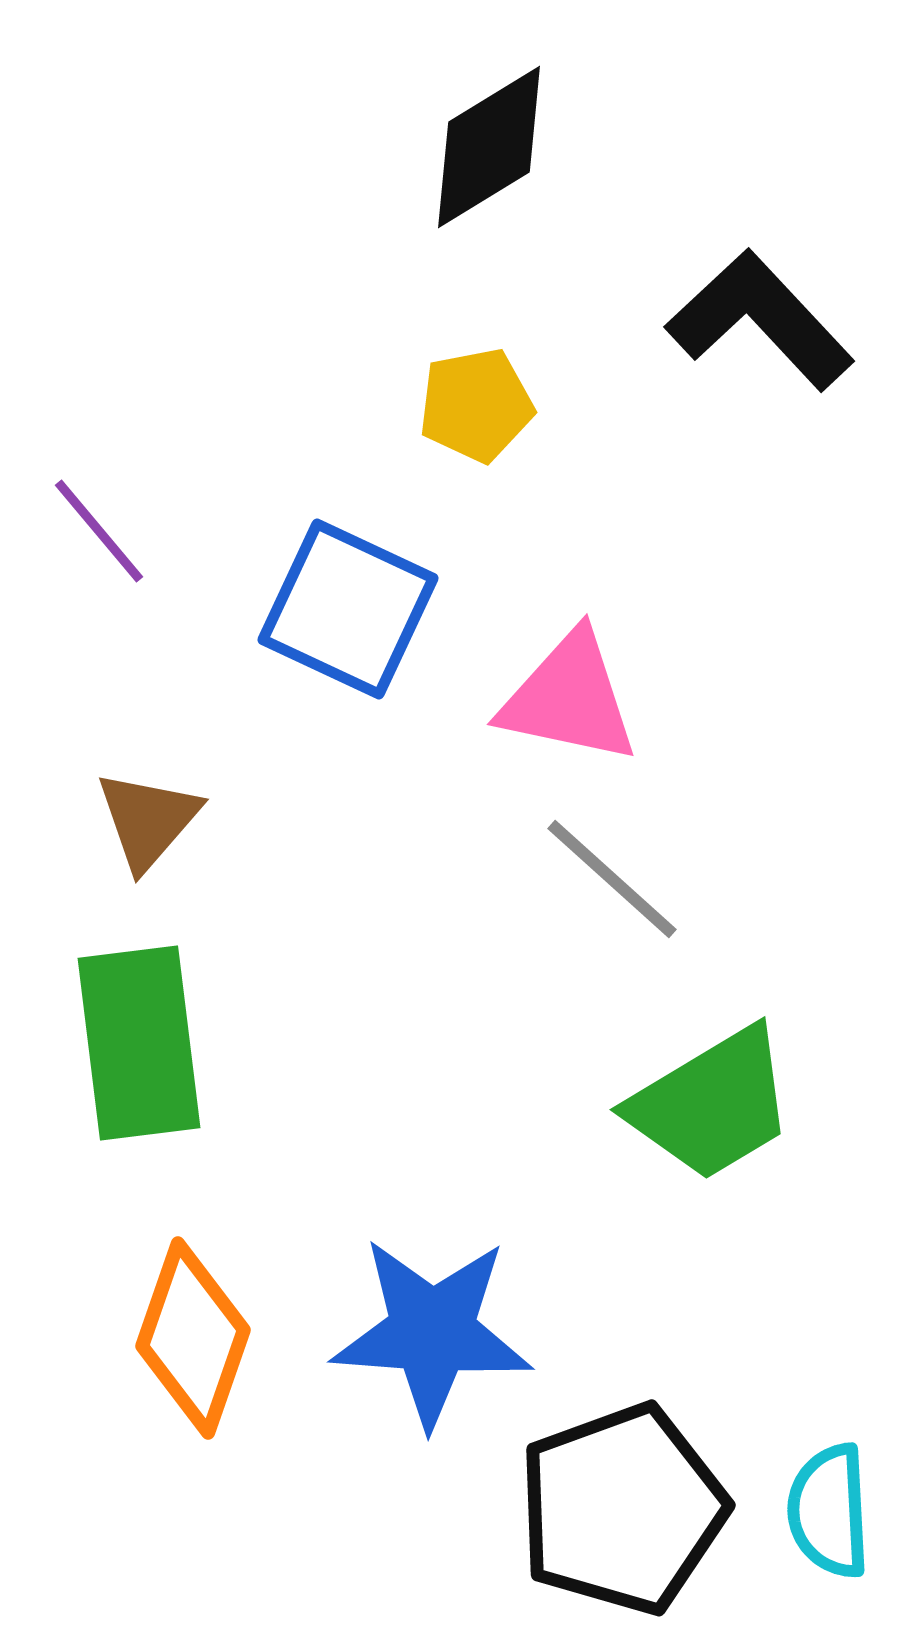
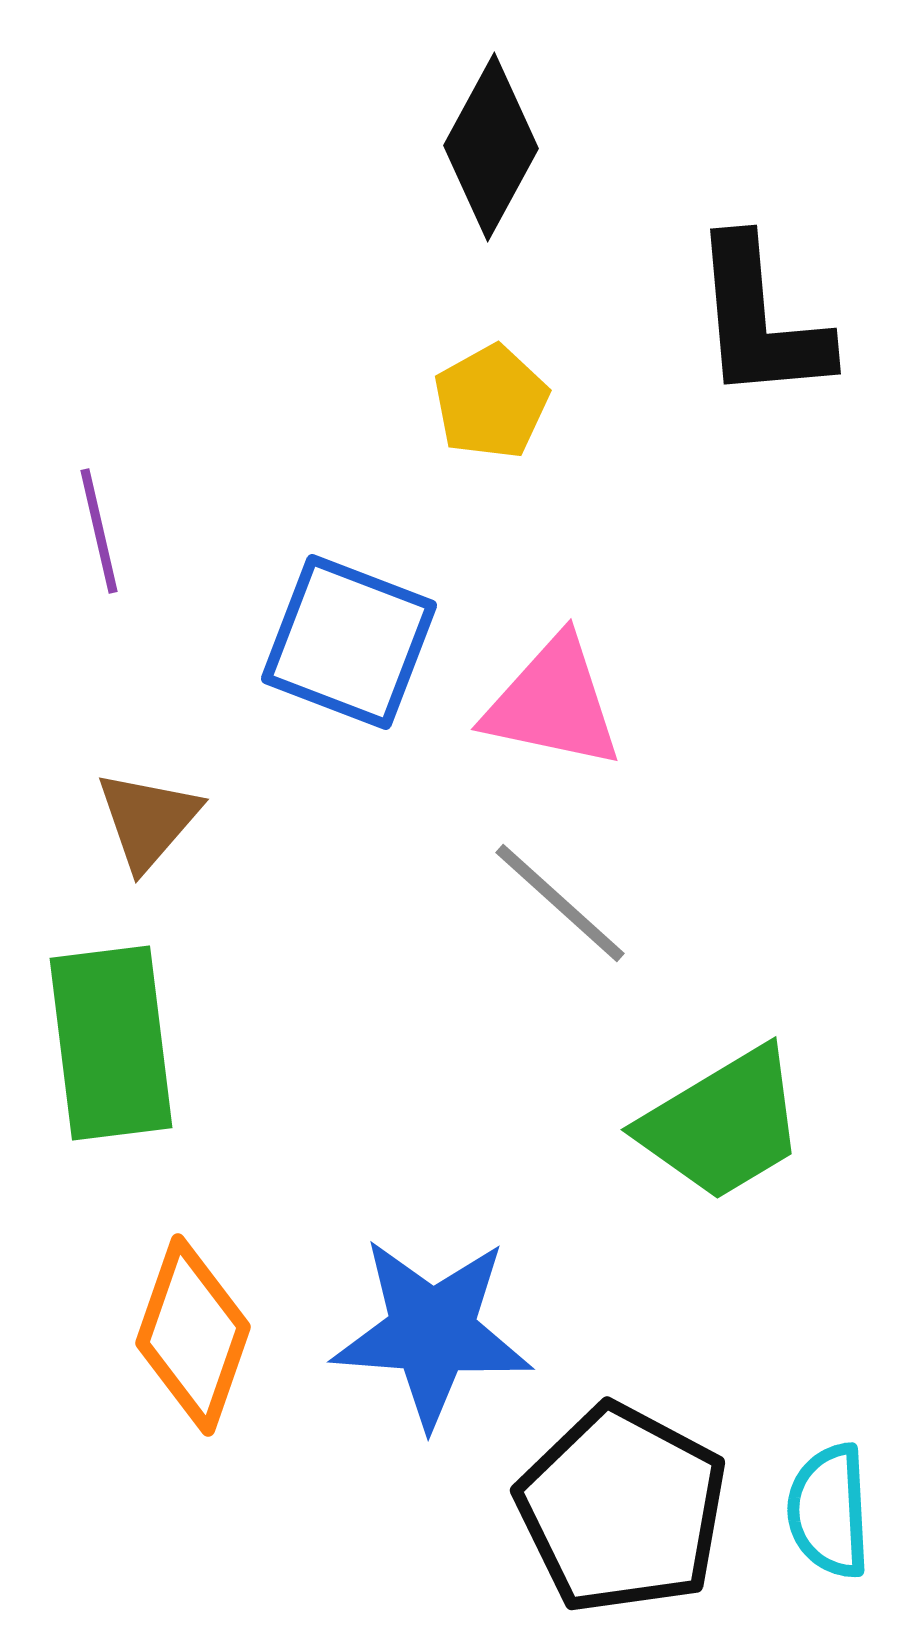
black diamond: moved 2 px right; rotated 30 degrees counterclockwise
black L-shape: rotated 142 degrees counterclockwise
yellow pentagon: moved 15 px right, 3 px up; rotated 18 degrees counterclockwise
purple line: rotated 27 degrees clockwise
blue square: moved 1 px right, 33 px down; rotated 4 degrees counterclockwise
pink triangle: moved 16 px left, 5 px down
gray line: moved 52 px left, 24 px down
green rectangle: moved 28 px left
green trapezoid: moved 11 px right, 20 px down
orange diamond: moved 3 px up
black pentagon: rotated 24 degrees counterclockwise
